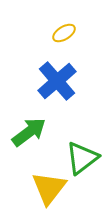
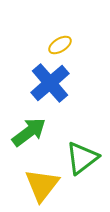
yellow ellipse: moved 4 px left, 12 px down
blue cross: moved 7 px left, 2 px down
yellow triangle: moved 7 px left, 3 px up
